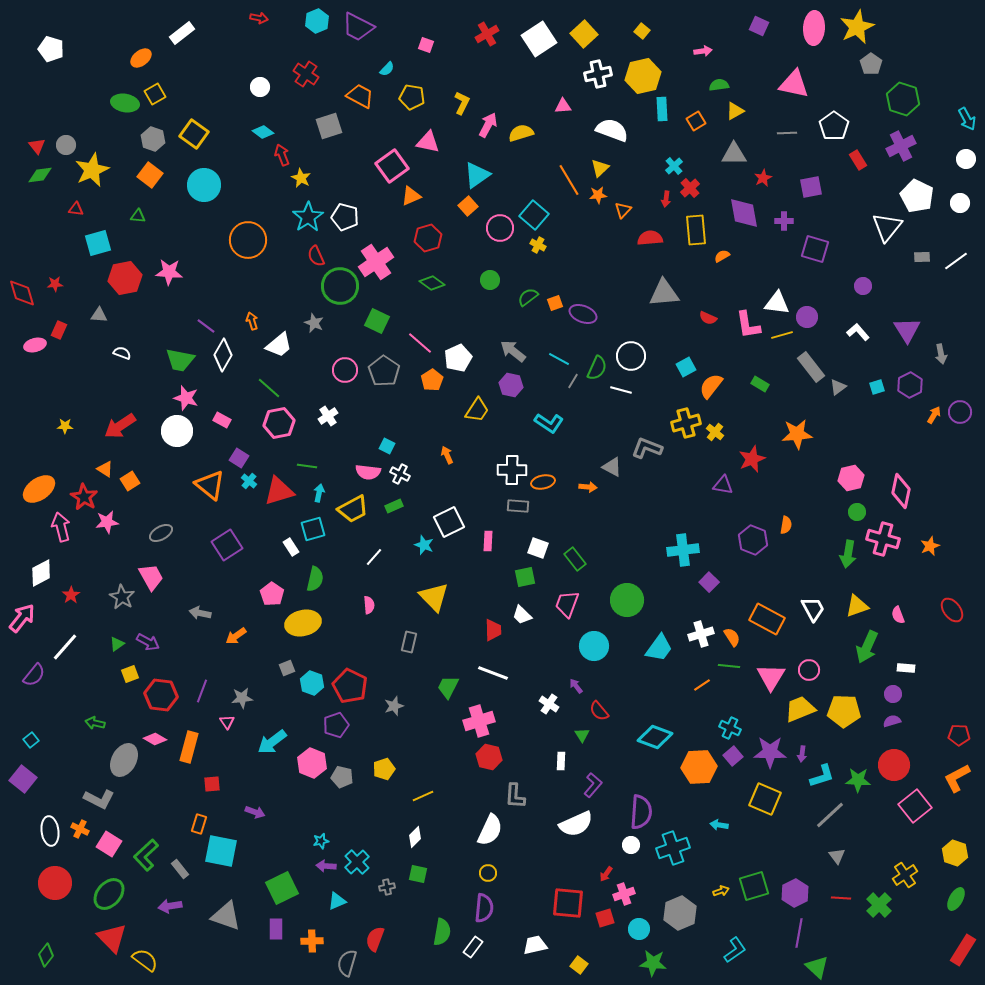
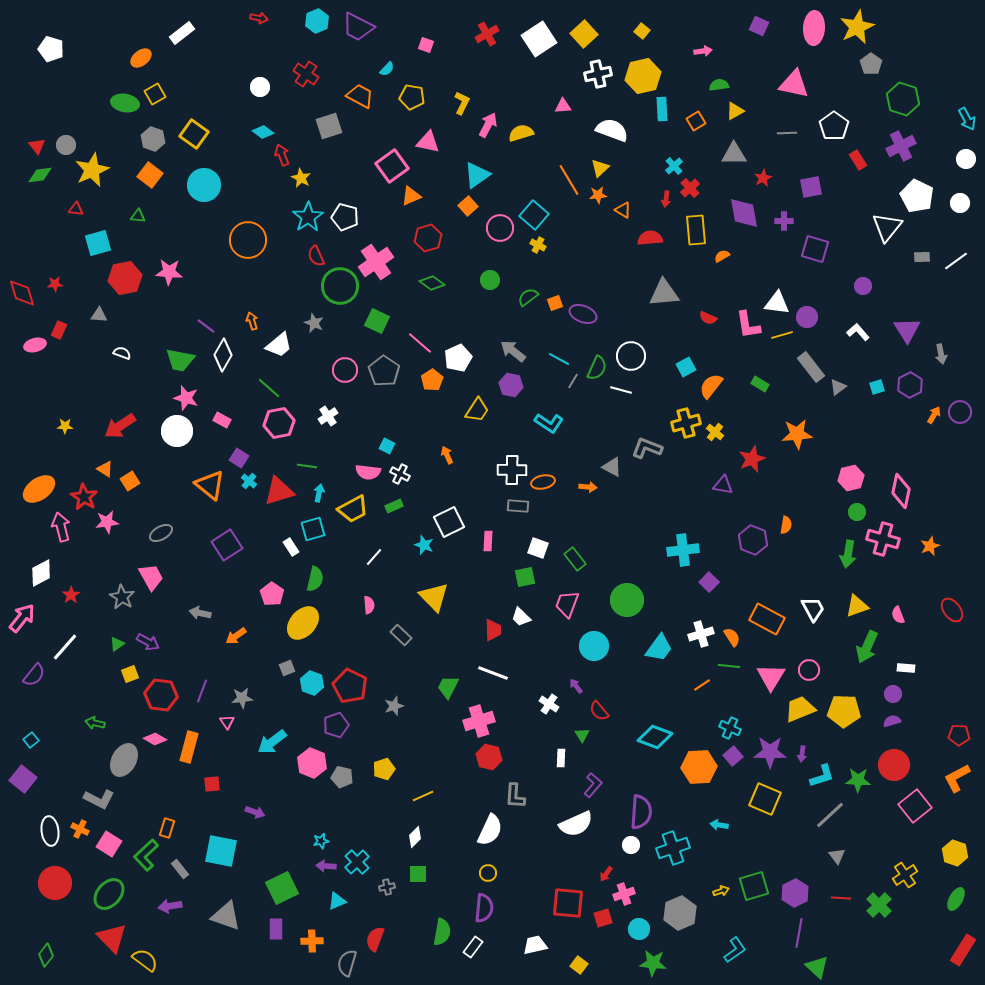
orange triangle at (623, 210): rotated 42 degrees counterclockwise
white trapezoid at (522, 615): moved 1 px left, 2 px down
yellow ellipse at (303, 623): rotated 36 degrees counterclockwise
gray rectangle at (409, 642): moved 8 px left, 7 px up; rotated 60 degrees counterclockwise
white rectangle at (561, 761): moved 3 px up
orange rectangle at (199, 824): moved 32 px left, 4 px down
green square at (418, 874): rotated 12 degrees counterclockwise
red square at (605, 918): moved 2 px left
